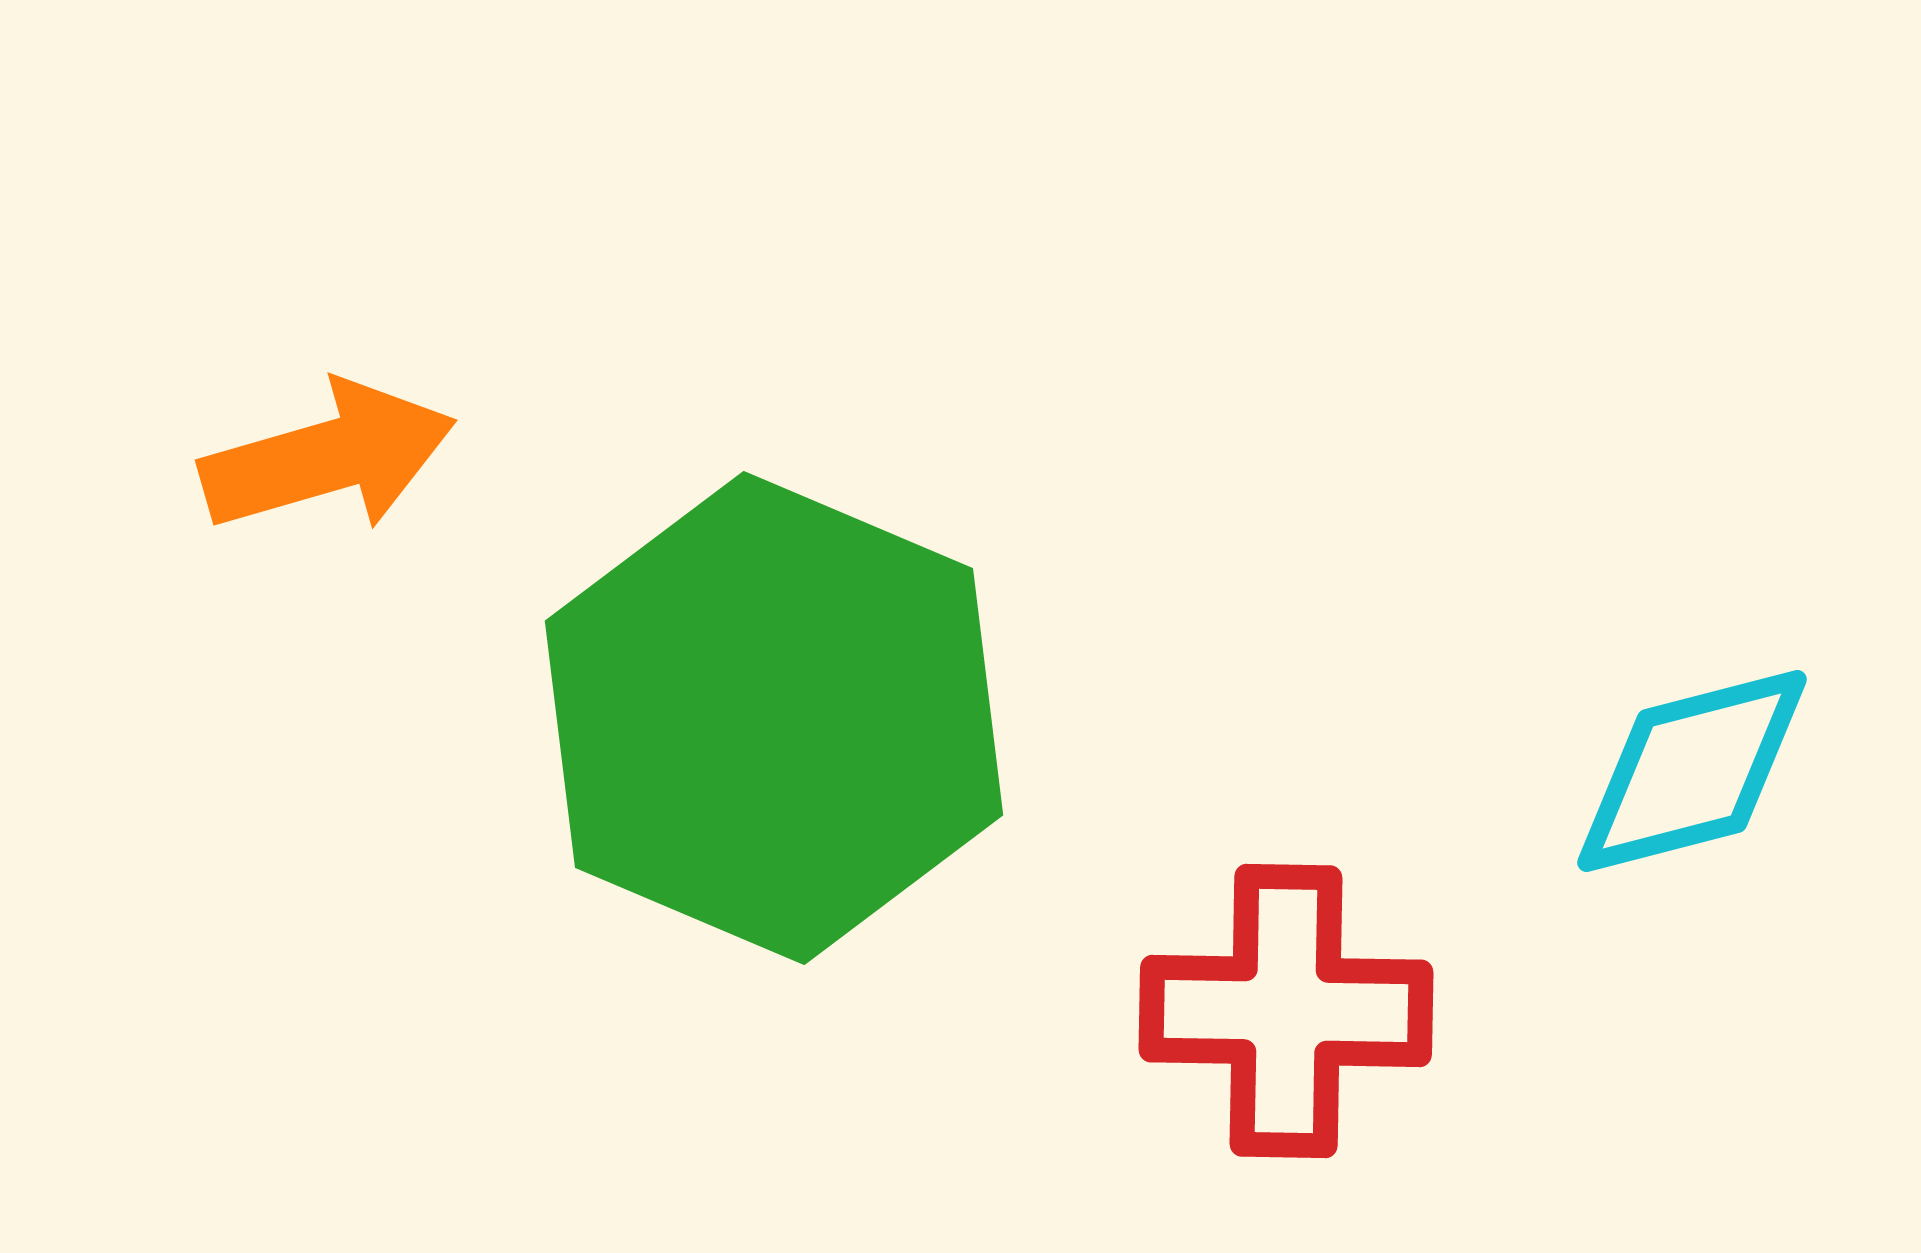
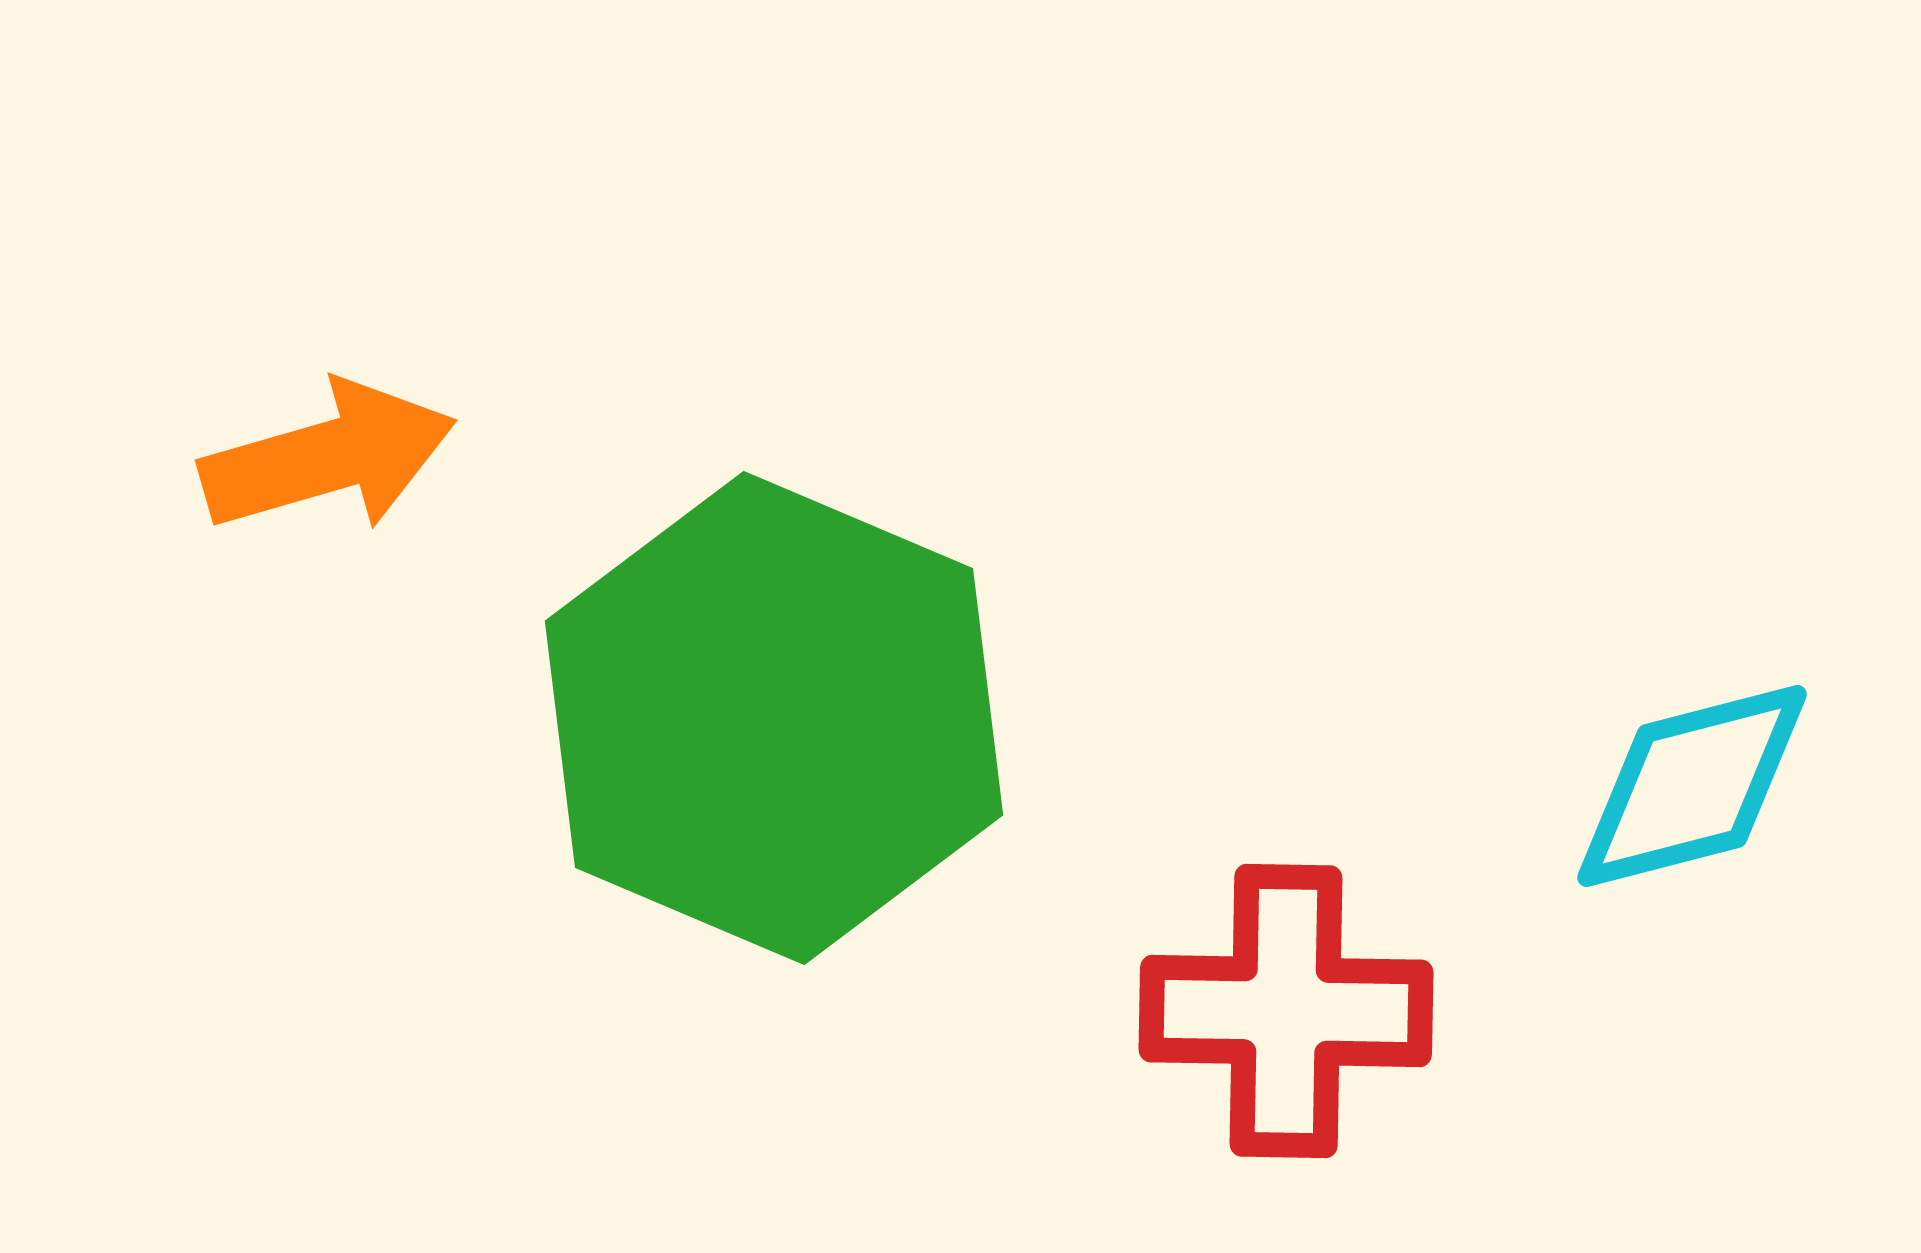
cyan diamond: moved 15 px down
